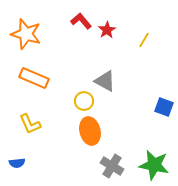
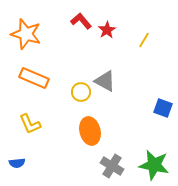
yellow circle: moved 3 px left, 9 px up
blue square: moved 1 px left, 1 px down
